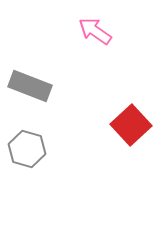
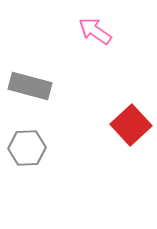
gray rectangle: rotated 6 degrees counterclockwise
gray hexagon: moved 1 px up; rotated 18 degrees counterclockwise
